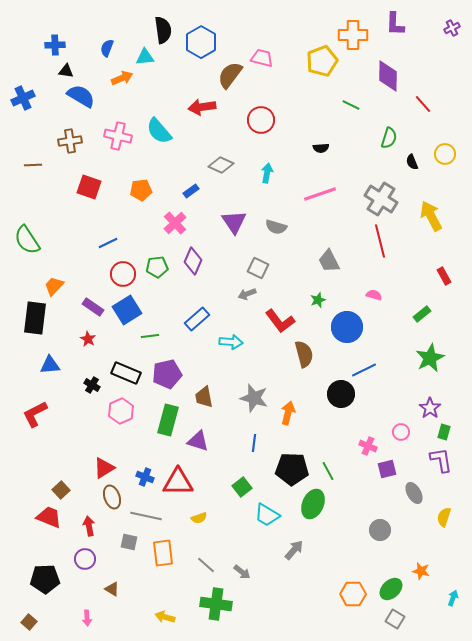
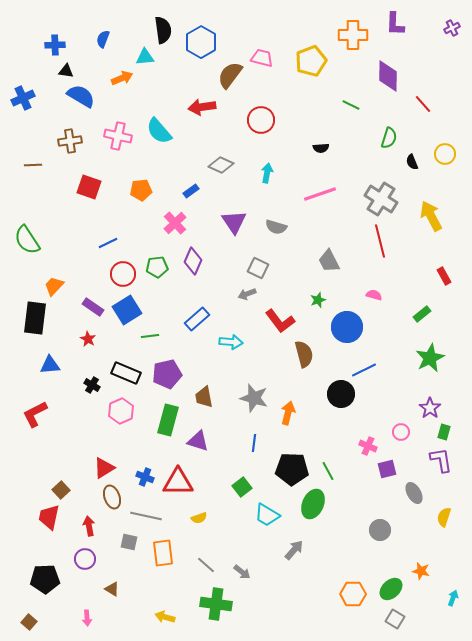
blue semicircle at (107, 48): moved 4 px left, 9 px up
yellow pentagon at (322, 61): moved 11 px left
red trapezoid at (49, 517): rotated 100 degrees counterclockwise
